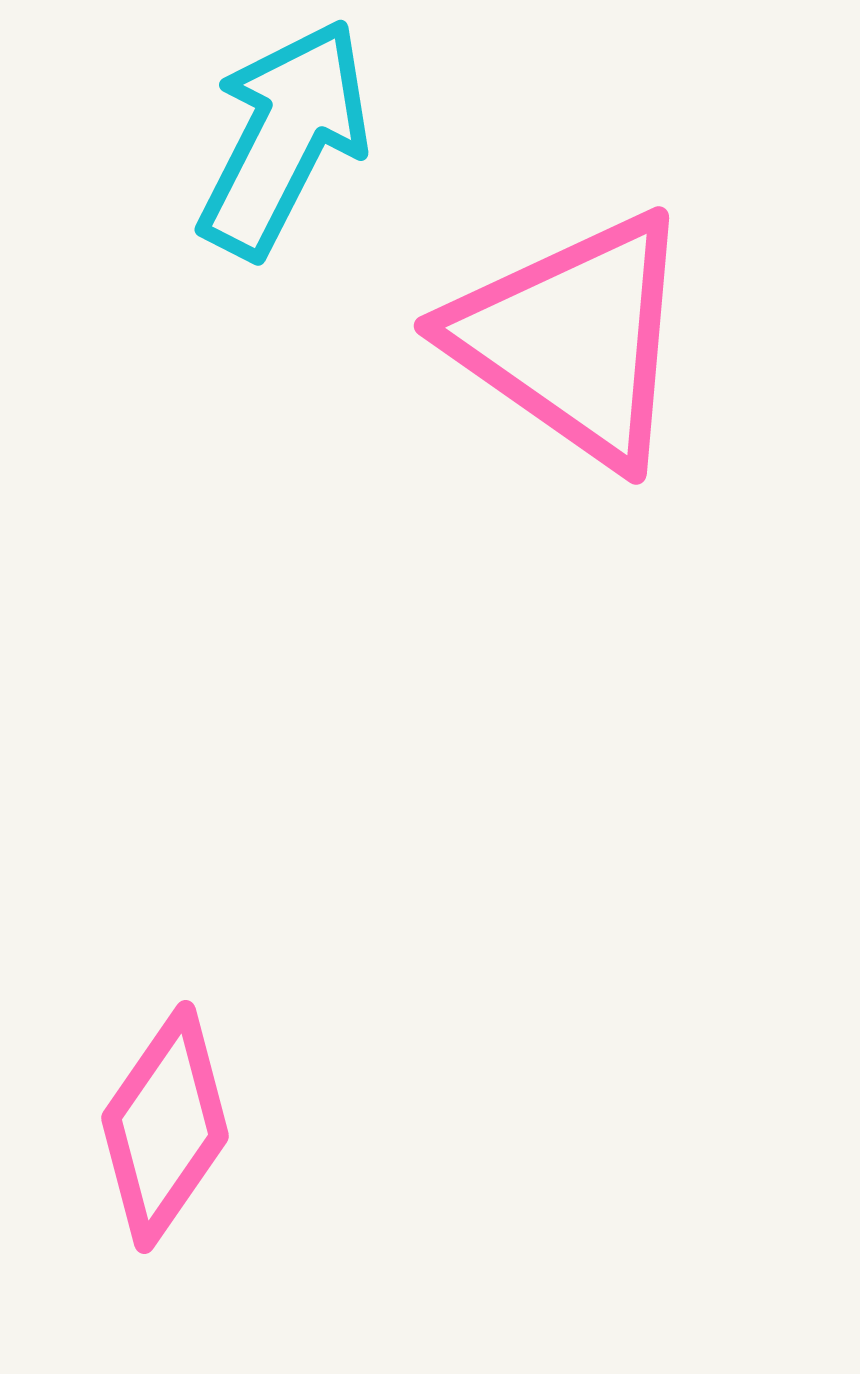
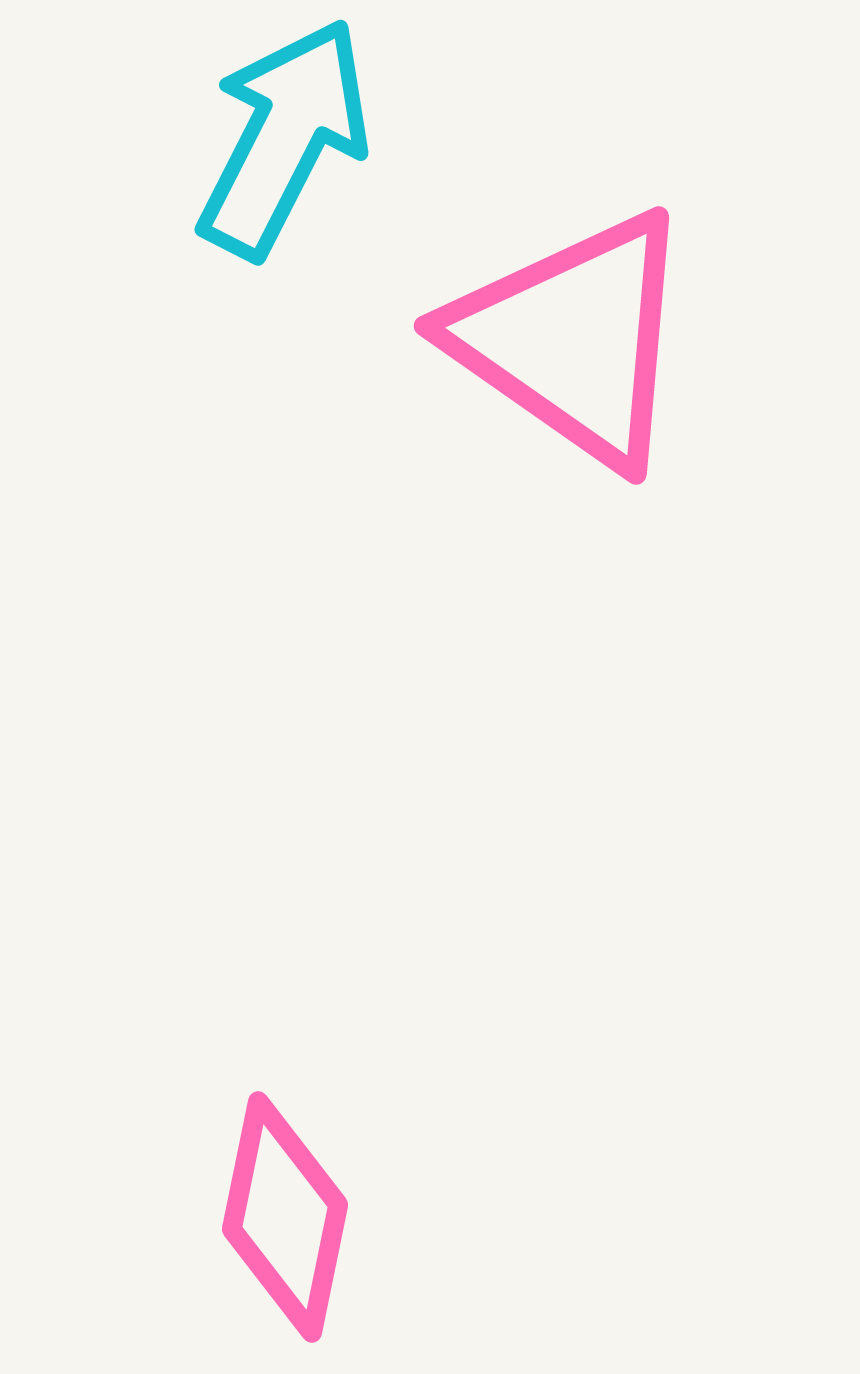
pink diamond: moved 120 px right, 90 px down; rotated 23 degrees counterclockwise
